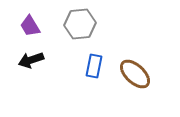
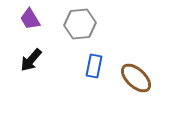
purple trapezoid: moved 7 px up
black arrow: rotated 30 degrees counterclockwise
brown ellipse: moved 1 px right, 4 px down
